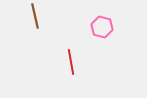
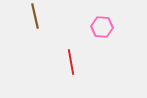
pink hexagon: rotated 10 degrees counterclockwise
